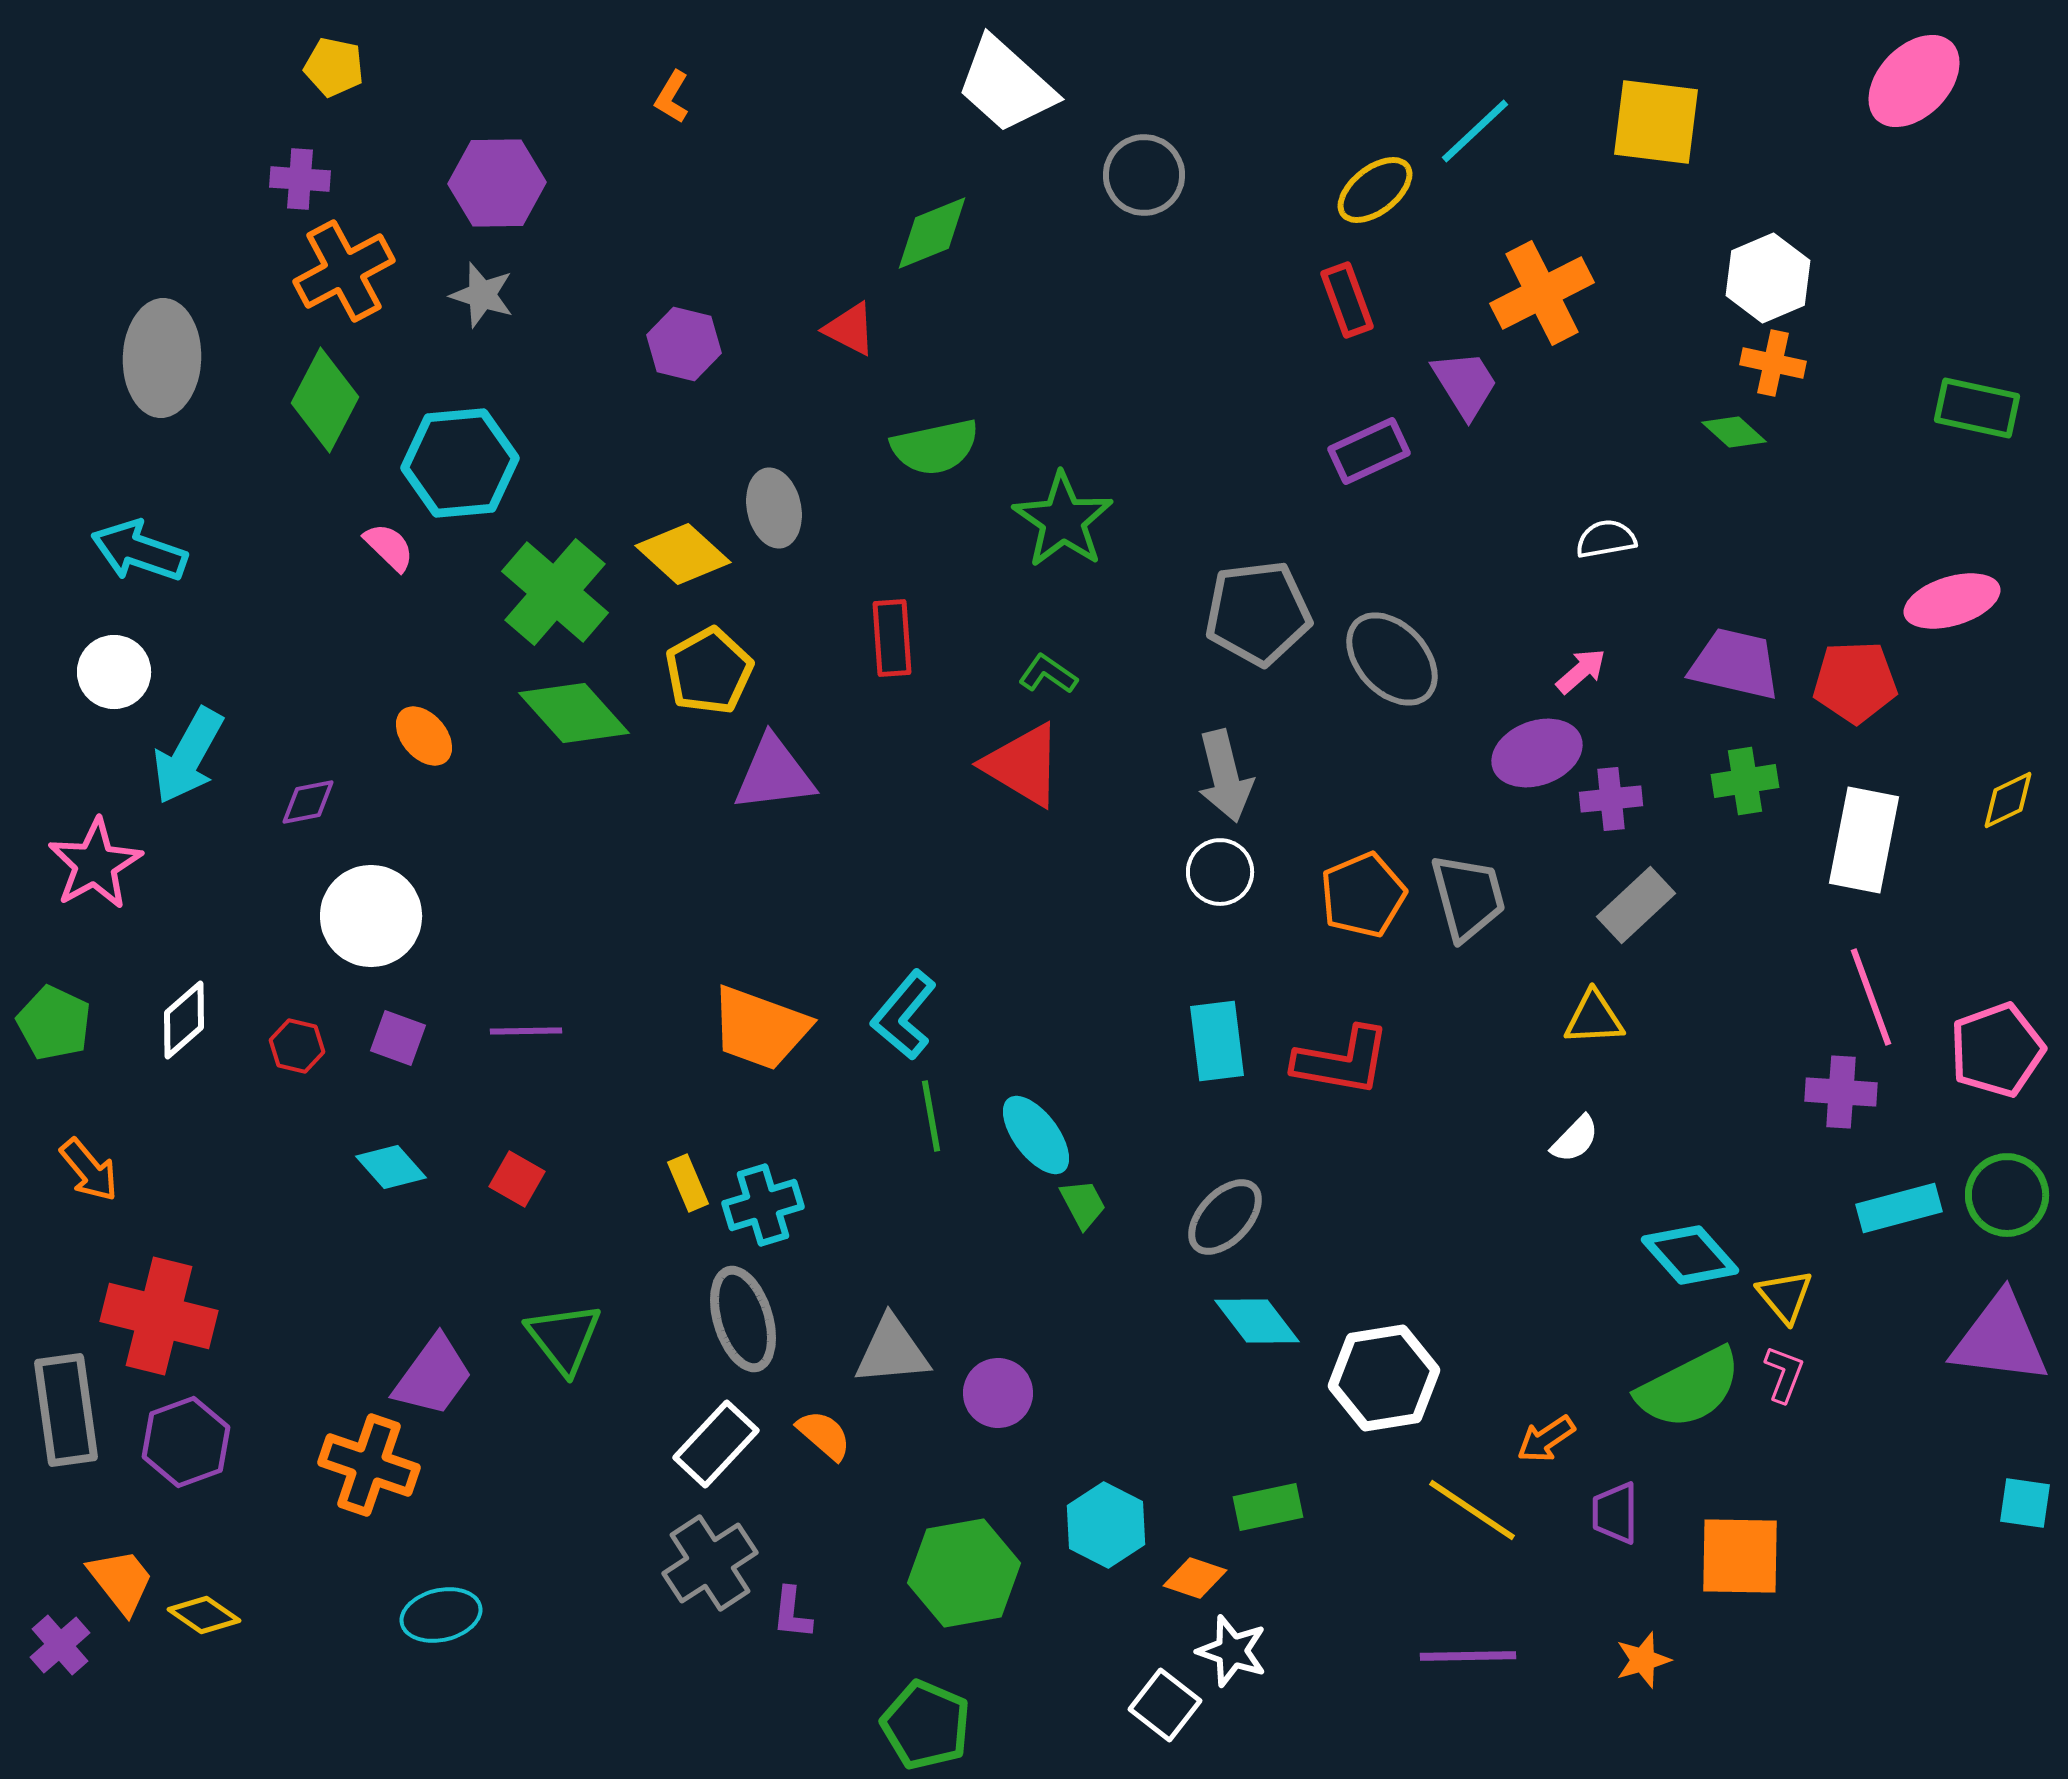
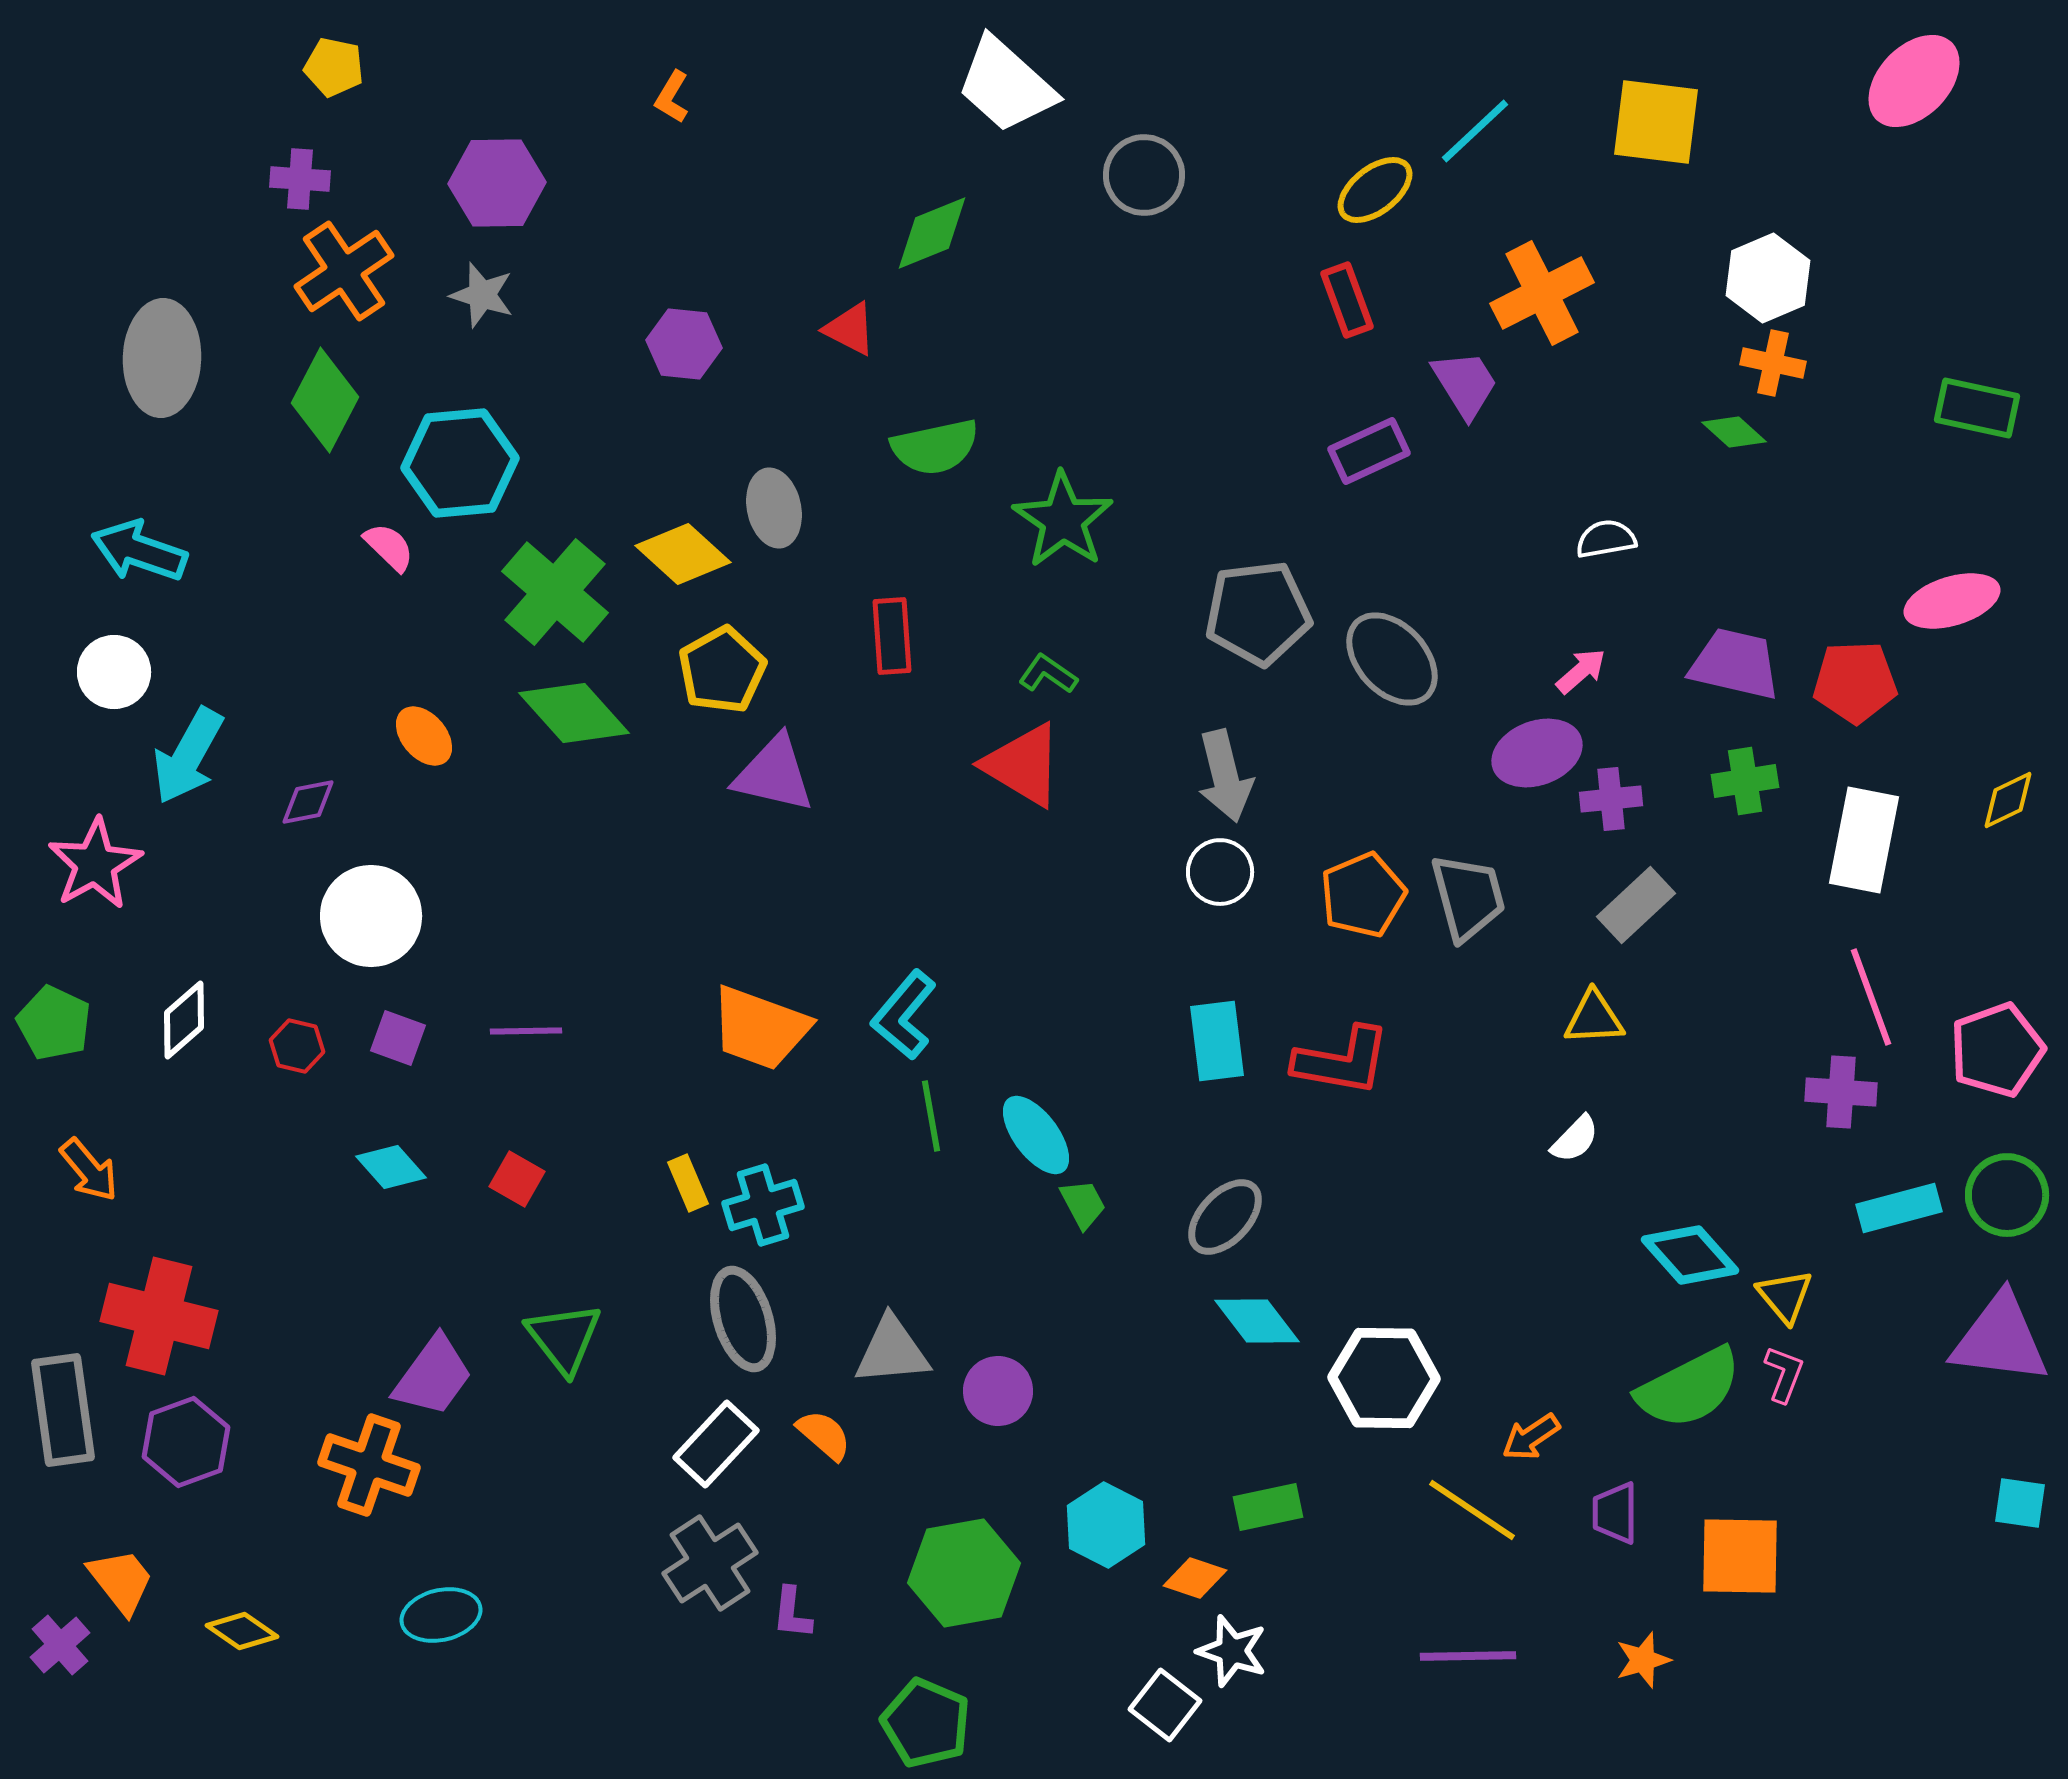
orange cross at (344, 271): rotated 6 degrees counterclockwise
purple hexagon at (684, 344): rotated 8 degrees counterclockwise
red rectangle at (892, 638): moved 2 px up
yellow pentagon at (709, 671): moved 13 px right, 1 px up
purple triangle at (774, 774): rotated 20 degrees clockwise
white hexagon at (1384, 1378): rotated 10 degrees clockwise
purple circle at (998, 1393): moved 2 px up
gray rectangle at (66, 1410): moved 3 px left
orange arrow at (1546, 1439): moved 15 px left, 2 px up
cyan square at (2025, 1503): moved 5 px left
yellow diamond at (204, 1615): moved 38 px right, 16 px down
green pentagon at (926, 1725): moved 2 px up
